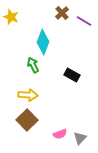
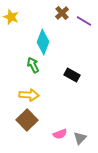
yellow arrow: moved 1 px right
